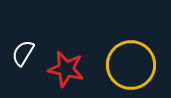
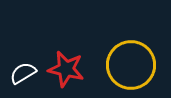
white semicircle: moved 20 px down; rotated 28 degrees clockwise
